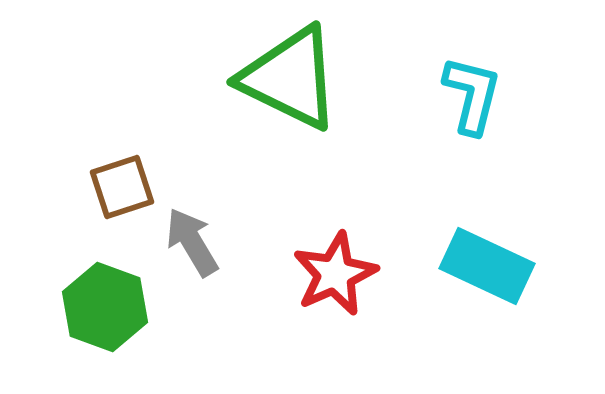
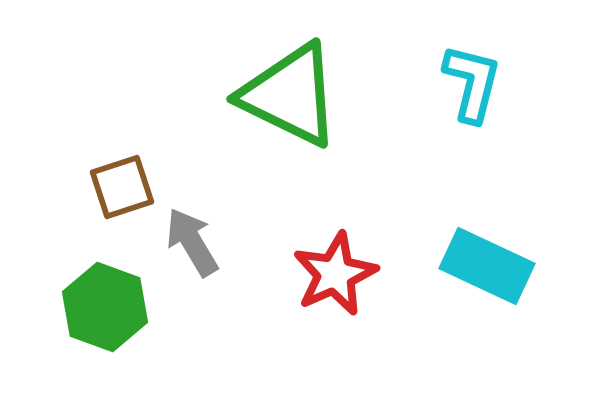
green triangle: moved 17 px down
cyan L-shape: moved 12 px up
